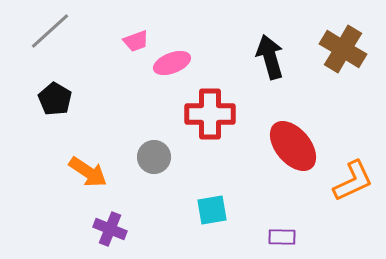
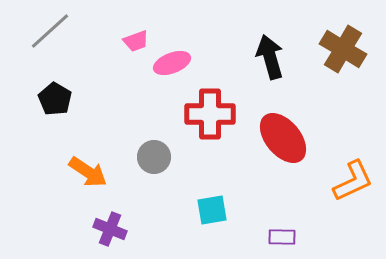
red ellipse: moved 10 px left, 8 px up
